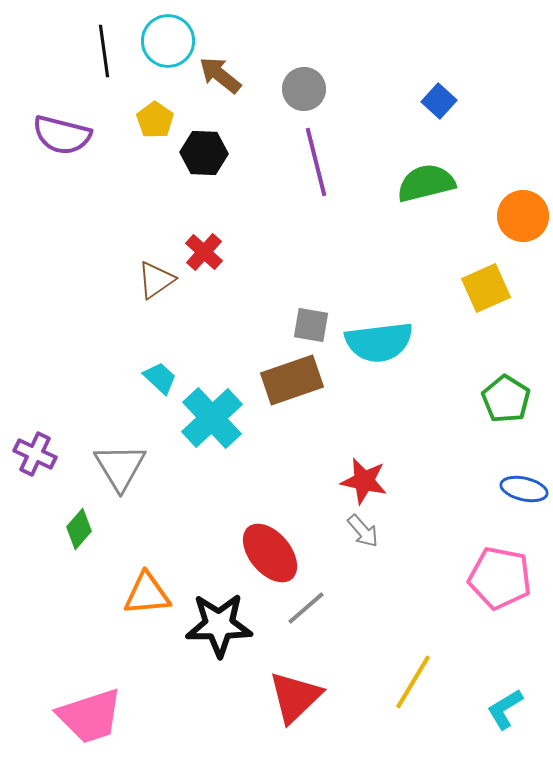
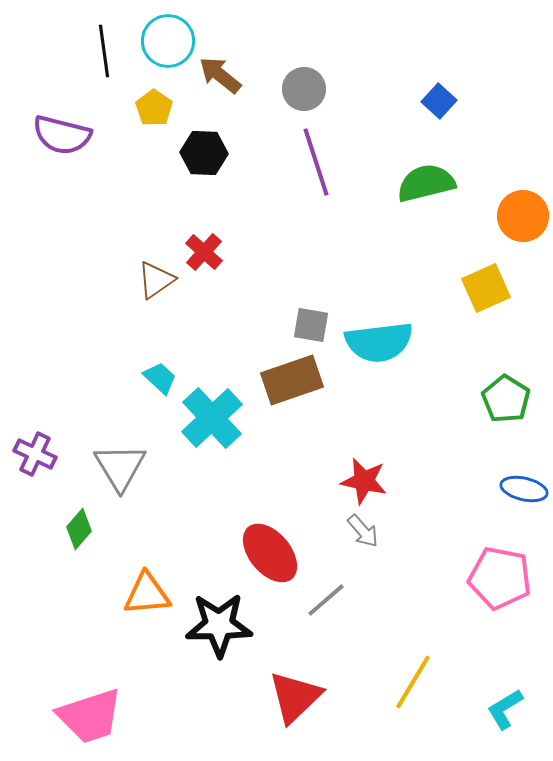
yellow pentagon: moved 1 px left, 12 px up
purple line: rotated 4 degrees counterclockwise
gray line: moved 20 px right, 8 px up
